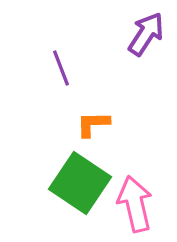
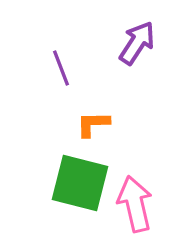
purple arrow: moved 9 px left, 9 px down
green square: rotated 20 degrees counterclockwise
